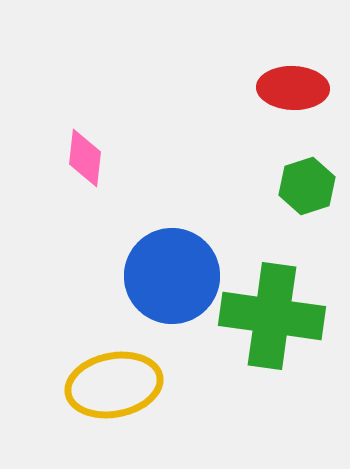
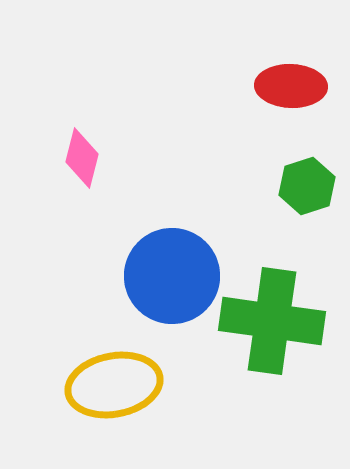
red ellipse: moved 2 px left, 2 px up
pink diamond: moved 3 px left; rotated 8 degrees clockwise
green cross: moved 5 px down
